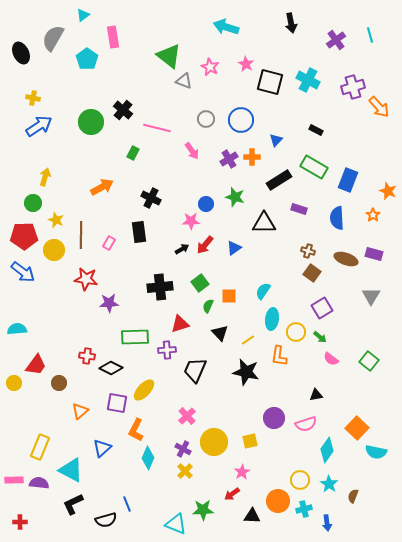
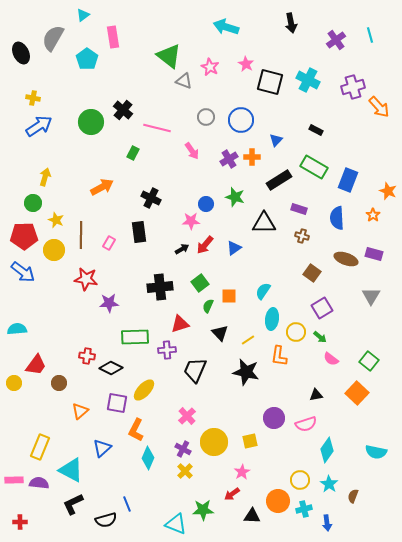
gray circle at (206, 119): moved 2 px up
brown cross at (308, 251): moved 6 px left, 15 px up
orange square at (357, 428): moved 35 px up
